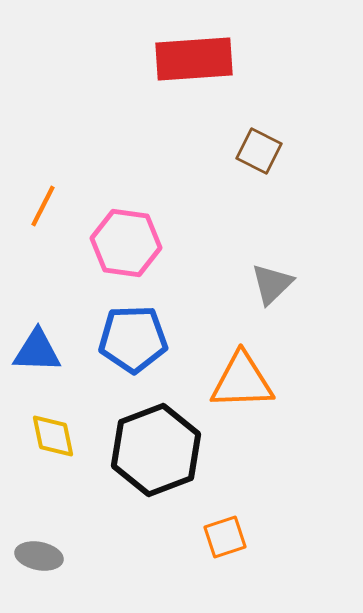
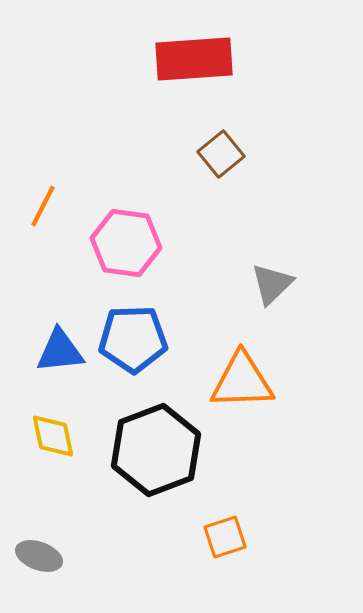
brown square: moved 38 px left, 3 px down; rotated 24 degrees clockwise
blue triangle: moved 23 px right; rotated 8 degrees counterclockwise
gray ellipse: rotated 9 degrees clockwise
